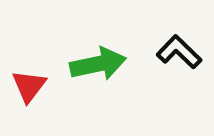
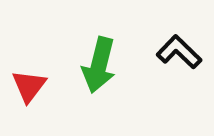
green arrow: moved 1 px right, 1 px down; rotated 116 degrees clockwise
